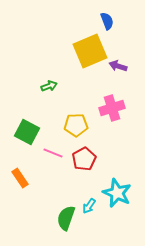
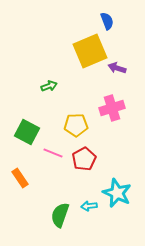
purple arrow: moved 1 px left, 2 px down
cyan arrow: rotated 49 degrees clockwise
green semicircle: moved 6 px left, 3 px up
